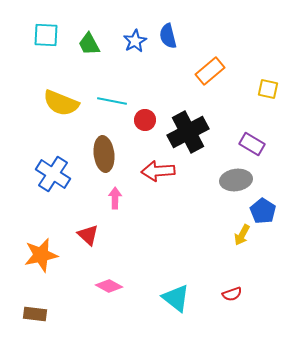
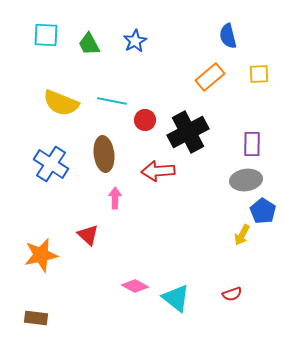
blue semicircle: moved 60 px right
orange rectangle: moved 6 px down
yellow square: moved 9 px left, 15 px up; rotated 15 degrees counterclockwise
purple rectangle: rotated 60 degrees clockwise
blue cross: moved 2 px left, 10 px up
gray ellipse: moved 10 px right
pink diamond: moved 26 px right
brown rectangle: moved 1 px right, 4 px down
